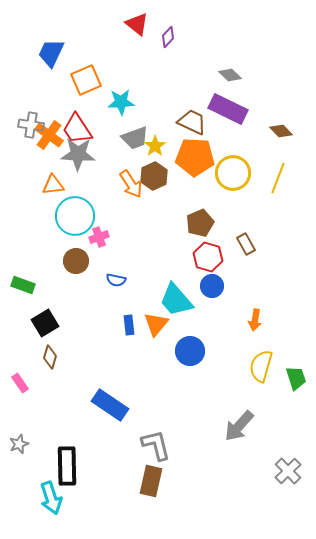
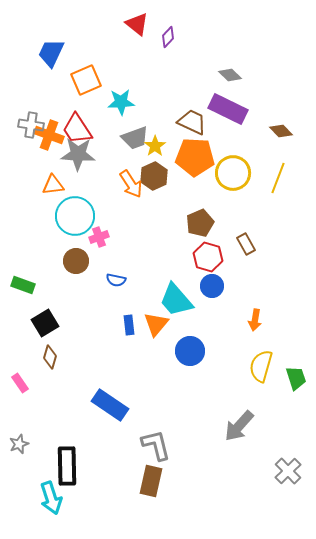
orange cross at (49, 135): rotated 16 degrees counterclockwise
